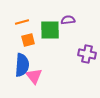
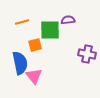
orange square: moved 7 px right, 5 px down
blue semicircle: moved 2 px left, 2 px up; rotated 15 degrees counterclockwise
